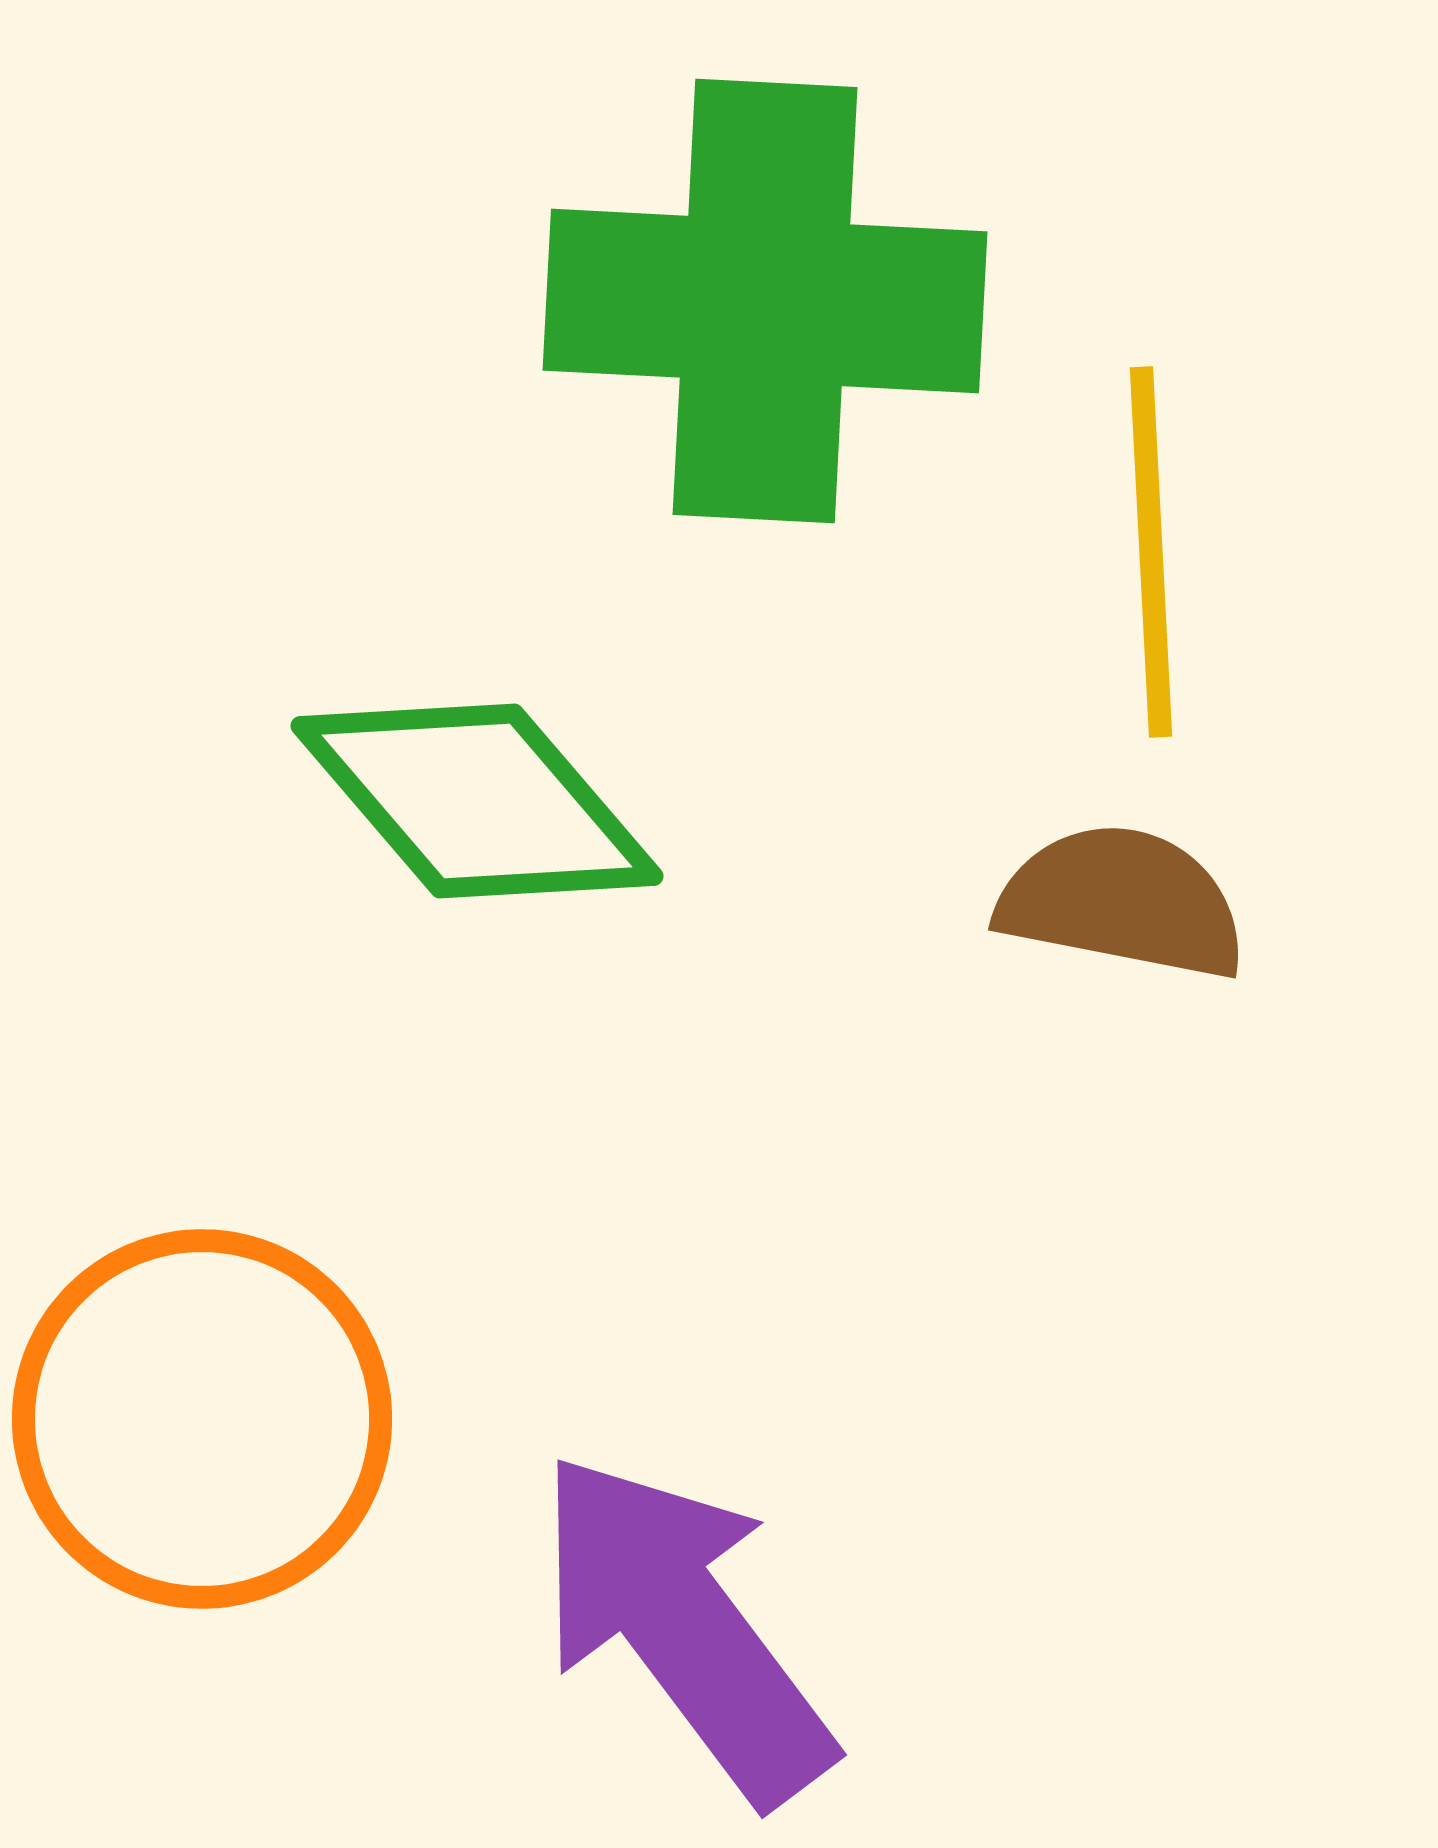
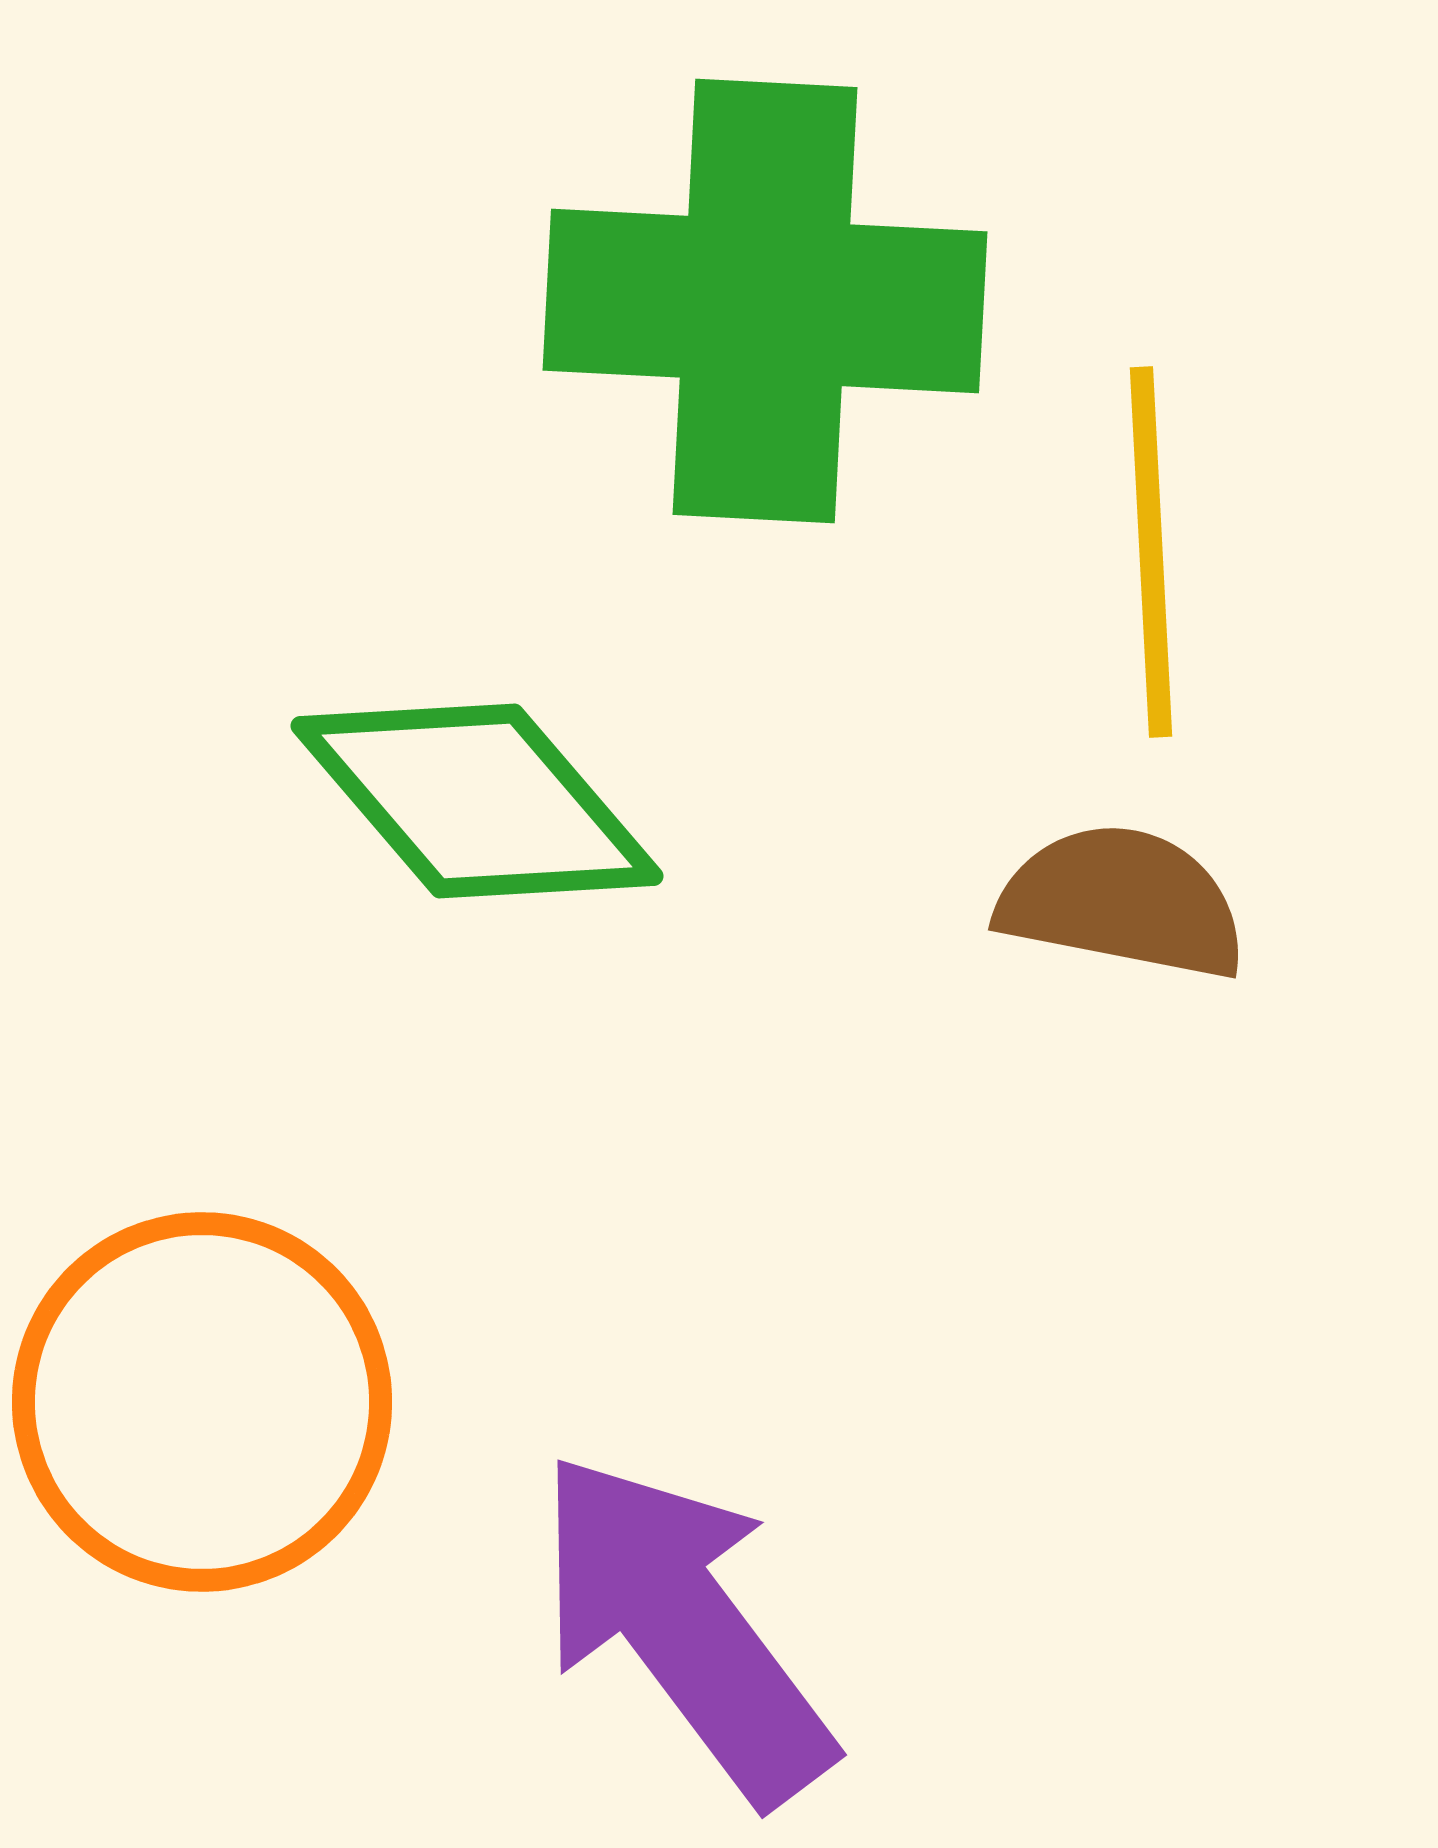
orange circle: moved 17 px up
